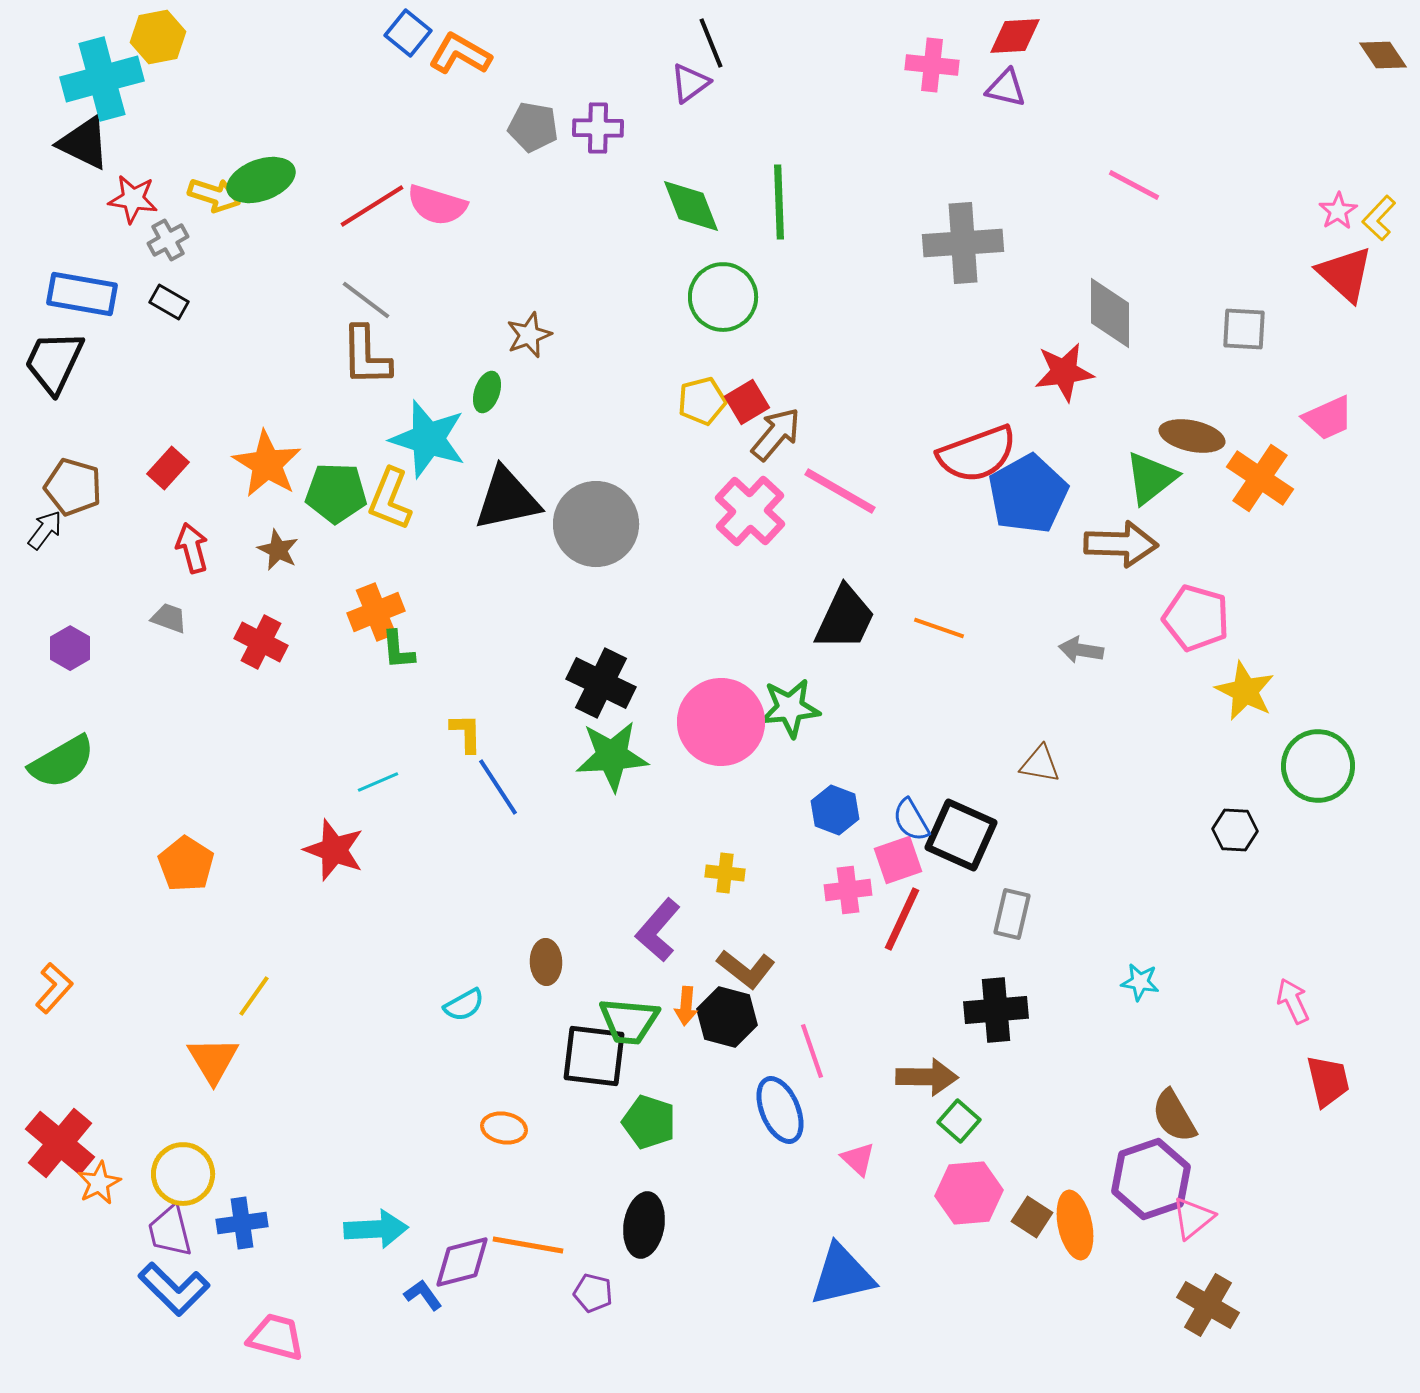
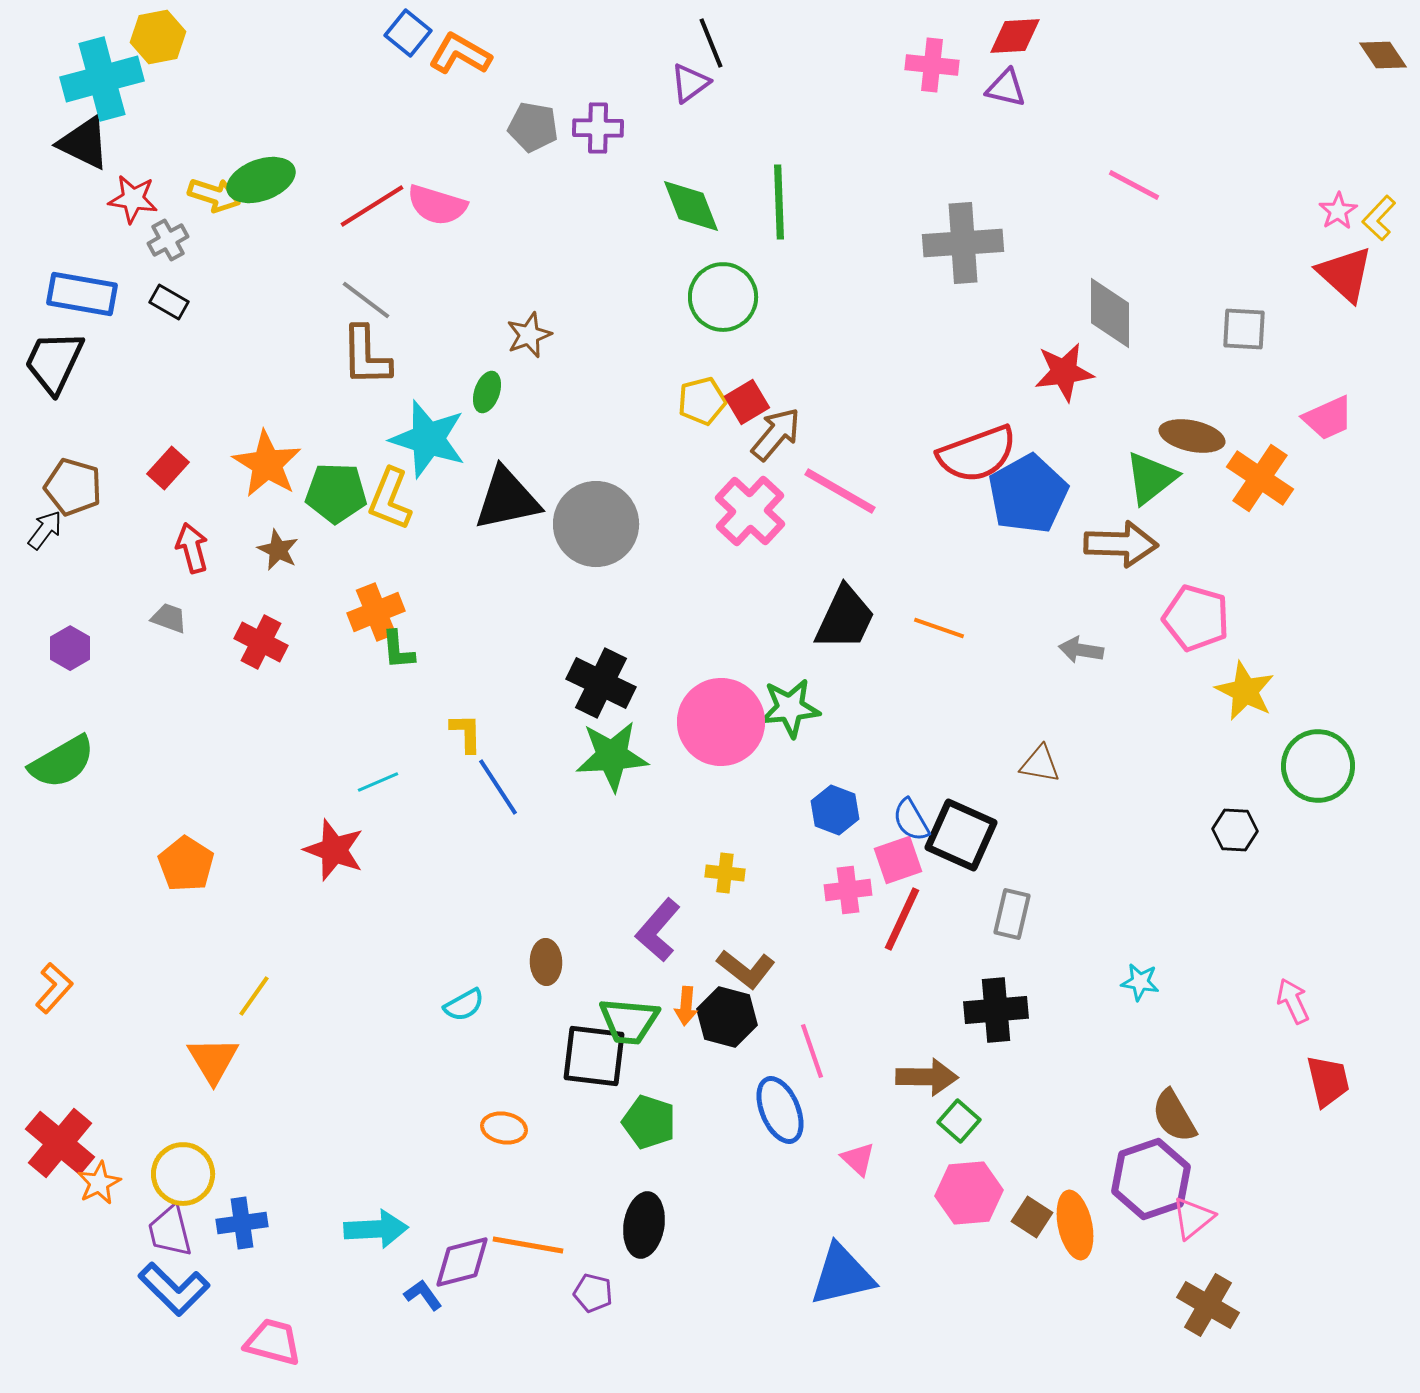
pink trapezoid at (276, 1337): moved 3 px left, 5 px down
